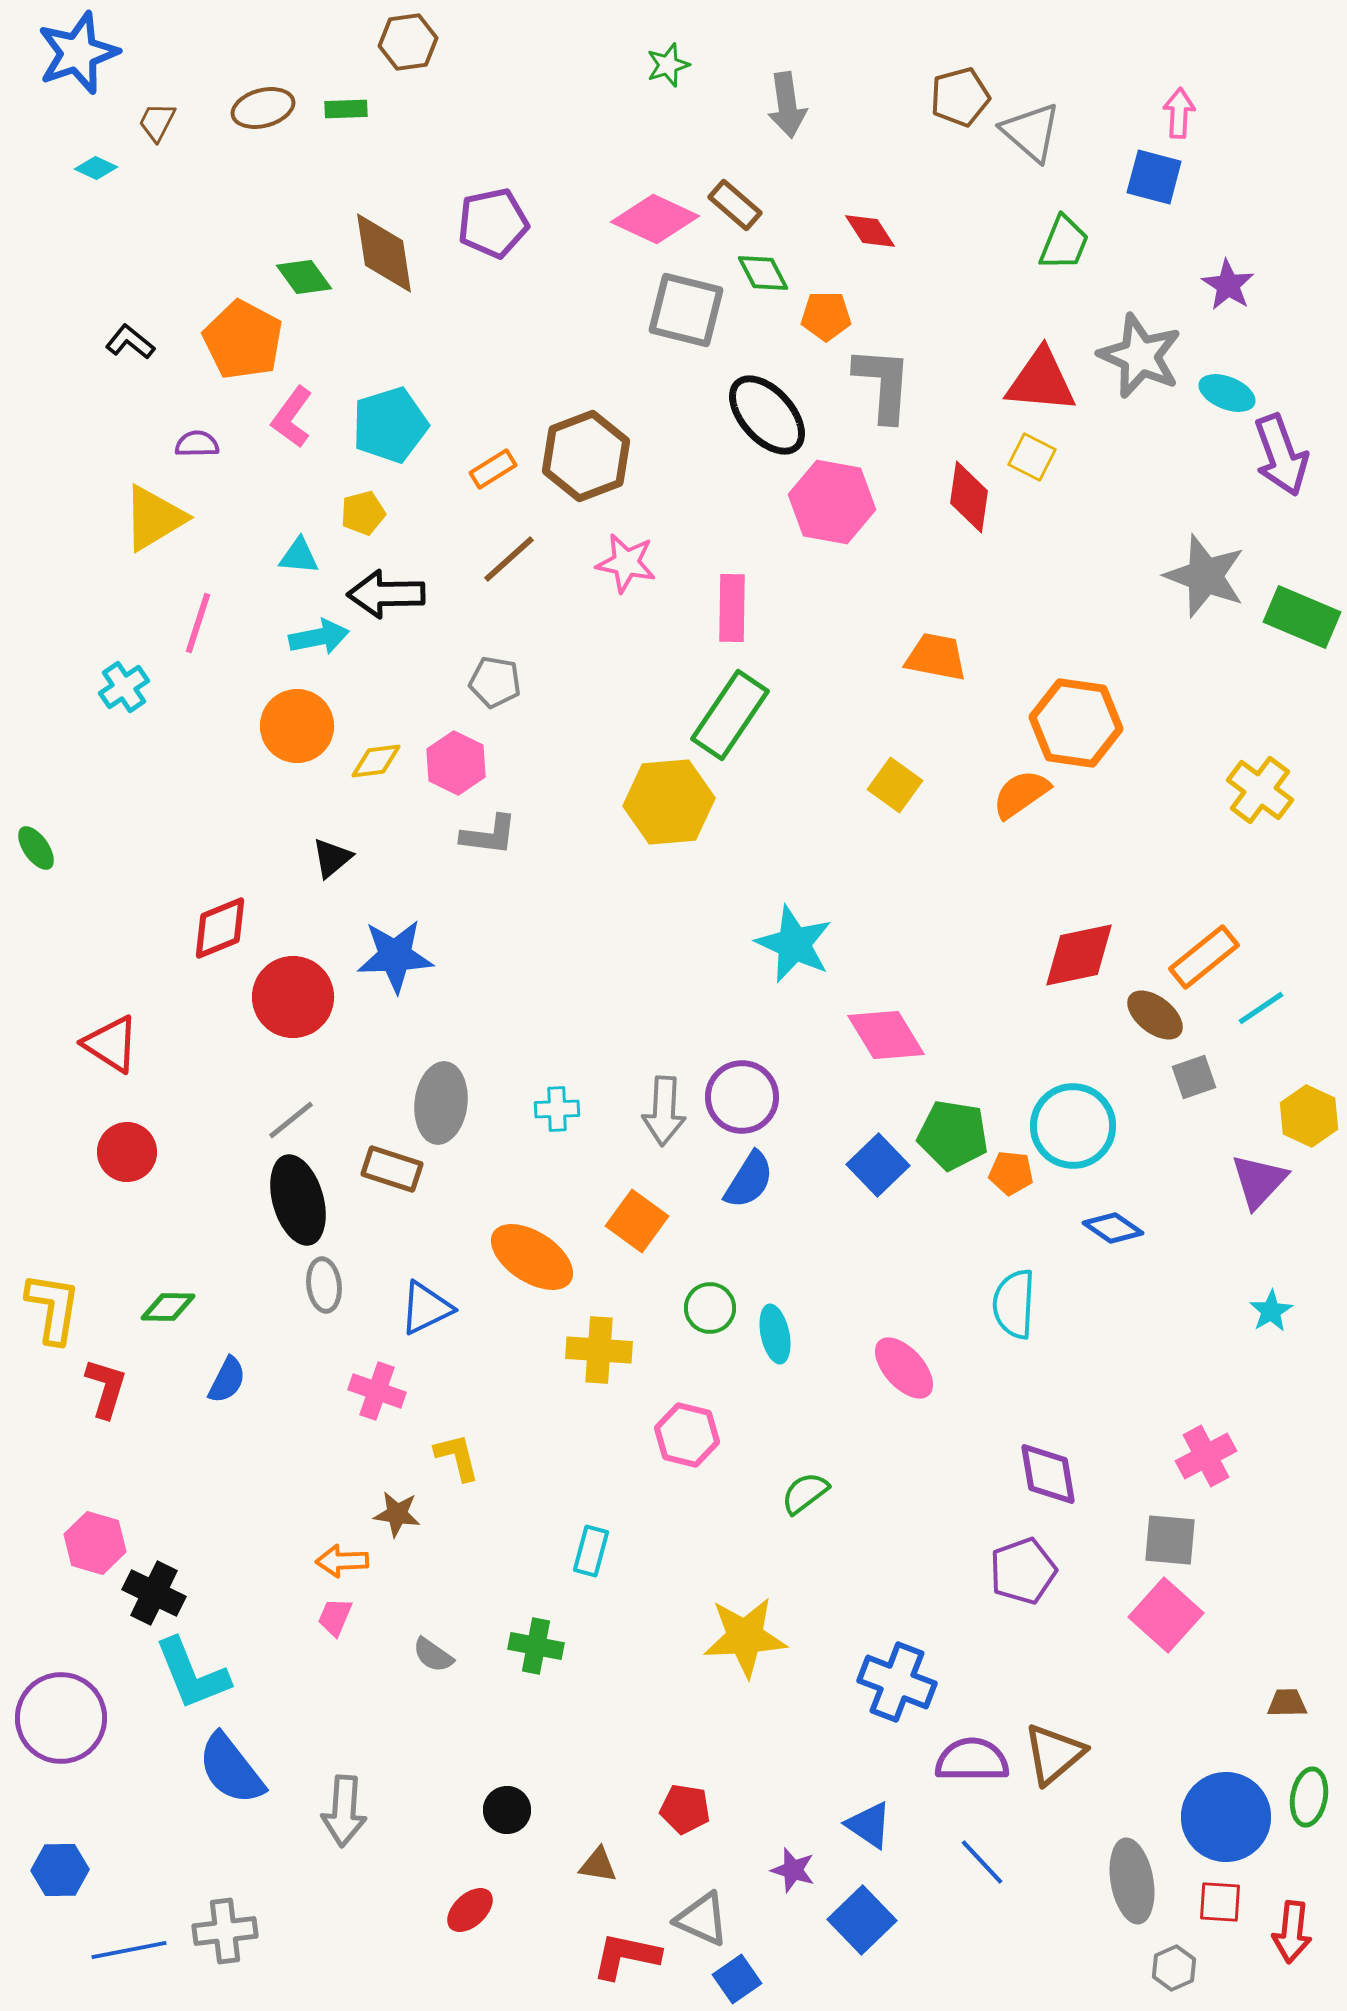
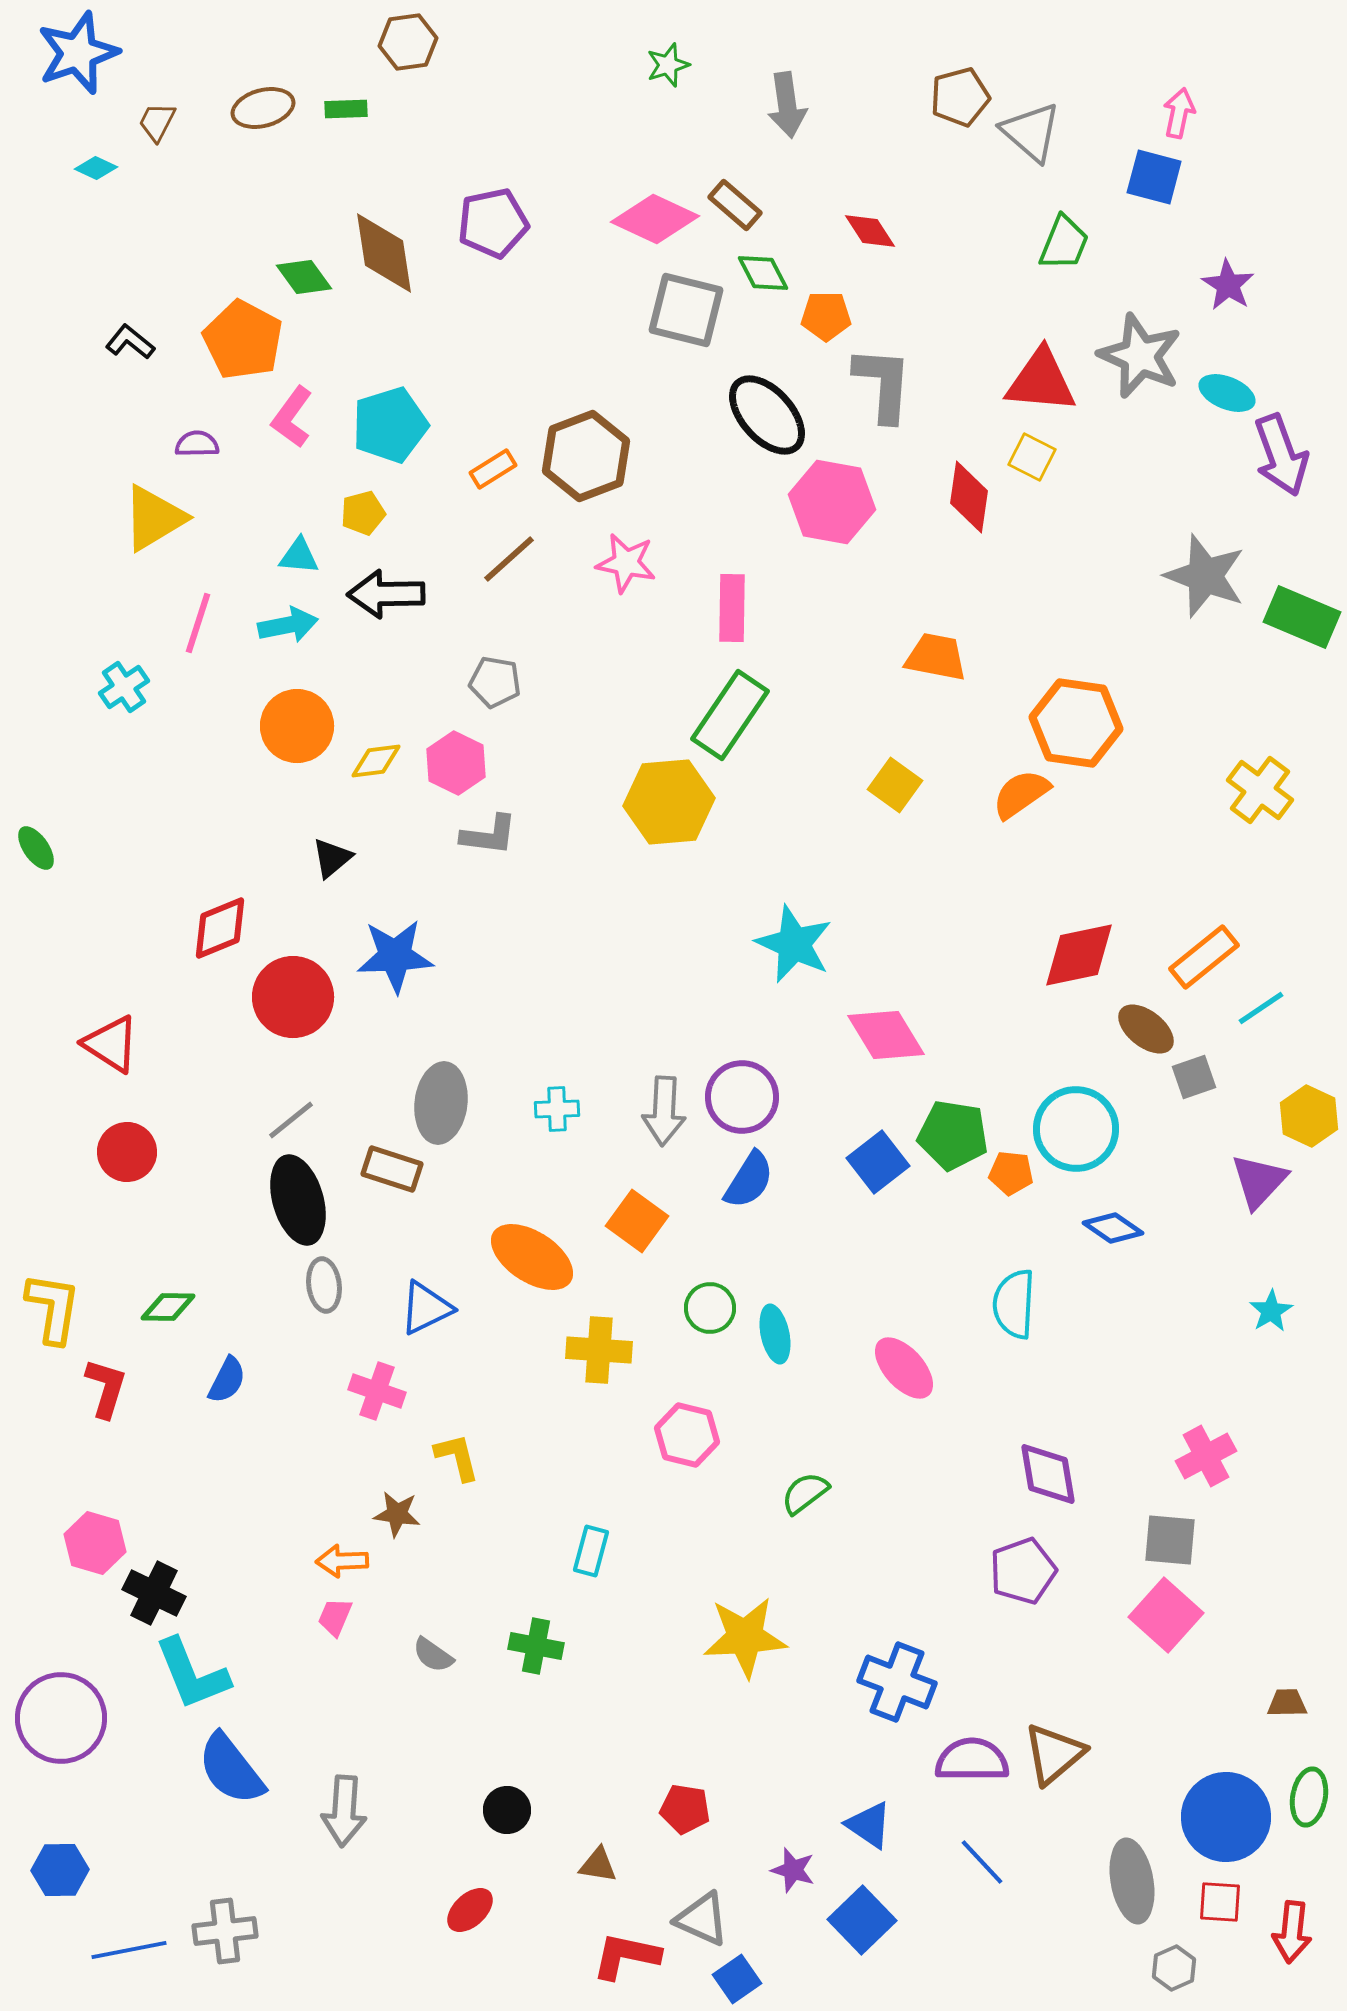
pink arrow at (1179, 113): rotated 9 degrees clockwise
cyan arrow at (319, 637): moved 31 px left, 12 px up
brown ellipse at (1155, 1015): moved 9 px left, 14 px down
cyan circle at (1073, 1126): moved 3 px right, 3 px down
blue square at (878, 1165): moved 3 px up; rotated 6 degrees clockwise
